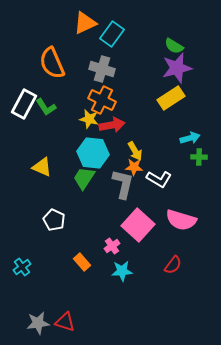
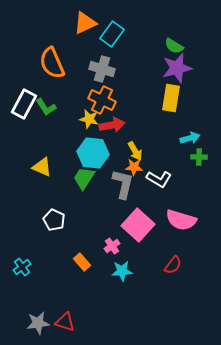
yellow rectangle: rotated 48 degrees counterclockwise
